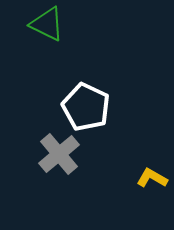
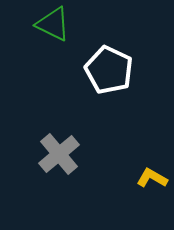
green triangle: moved 6 px right
white pentagon: moved 23 px right, 37 px up
